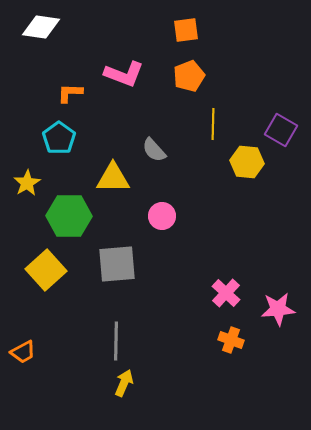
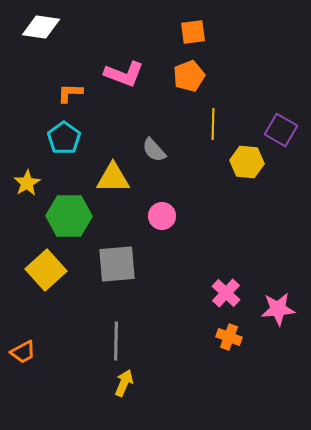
orange square: moved 7 px right, 2 px down
cyan pentagon: moved 5 px right
orange cross: moved 2 px left, 3 px up
